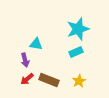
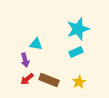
yellow star: moved 1 px down
